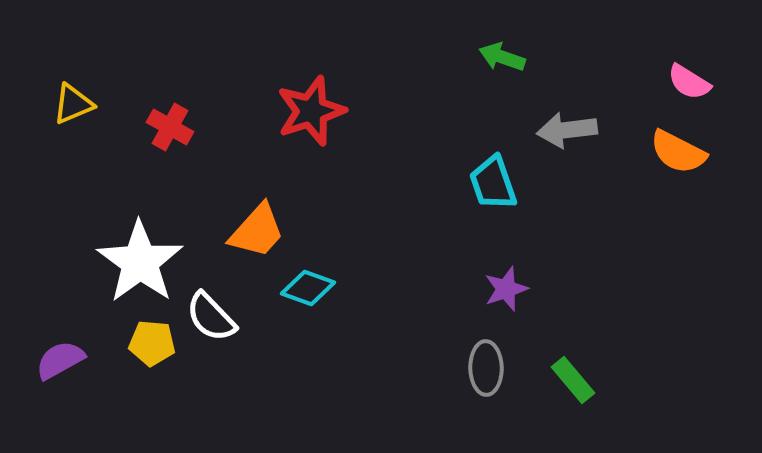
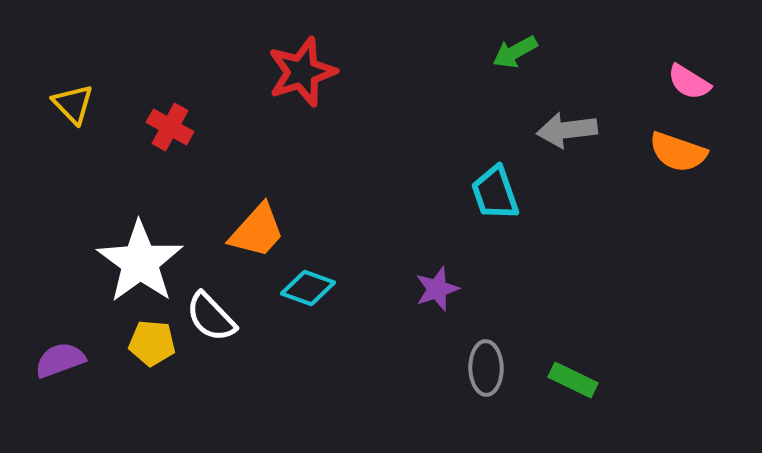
green arrow: moved 13 px right, 5 px up; rotated 48 degrees counterclockwise
yellow triangle: rotated 51 degrees counterclockwise
red star: moved 9 px left, 39 px up
orange semicircle: rotated 8 degrees counterclockwise
cyan trapezoid: moved 2 px right, 10 px down
purple star: moved 69 px left
purple semicircle: rotated 9 degrees clockwise
green rectangle: rotated 24 degrees counterclockwise
